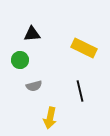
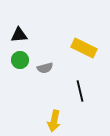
black triangle: moved 13 px left, 1 px down
gray semicircle: moved 11 px right, 18 px up
yellow arrow: moved 4 px right, 3 px down
